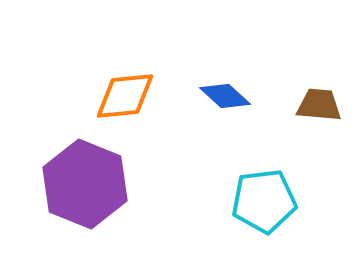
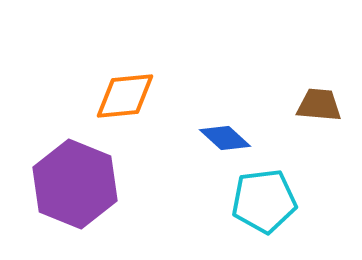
blue diamond: moved 42 px down
purple hexagon: moved 10 px left
